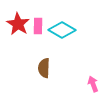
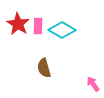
brown semicircle: rotated 18 degrees counterclockwise
pink arrow: rotated 14 degrees counterclockwise
